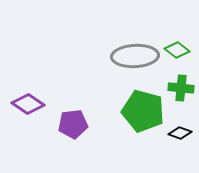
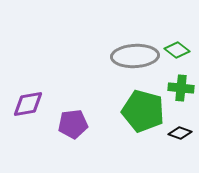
purple diamond: rotated 44 degrees counterclockwise
